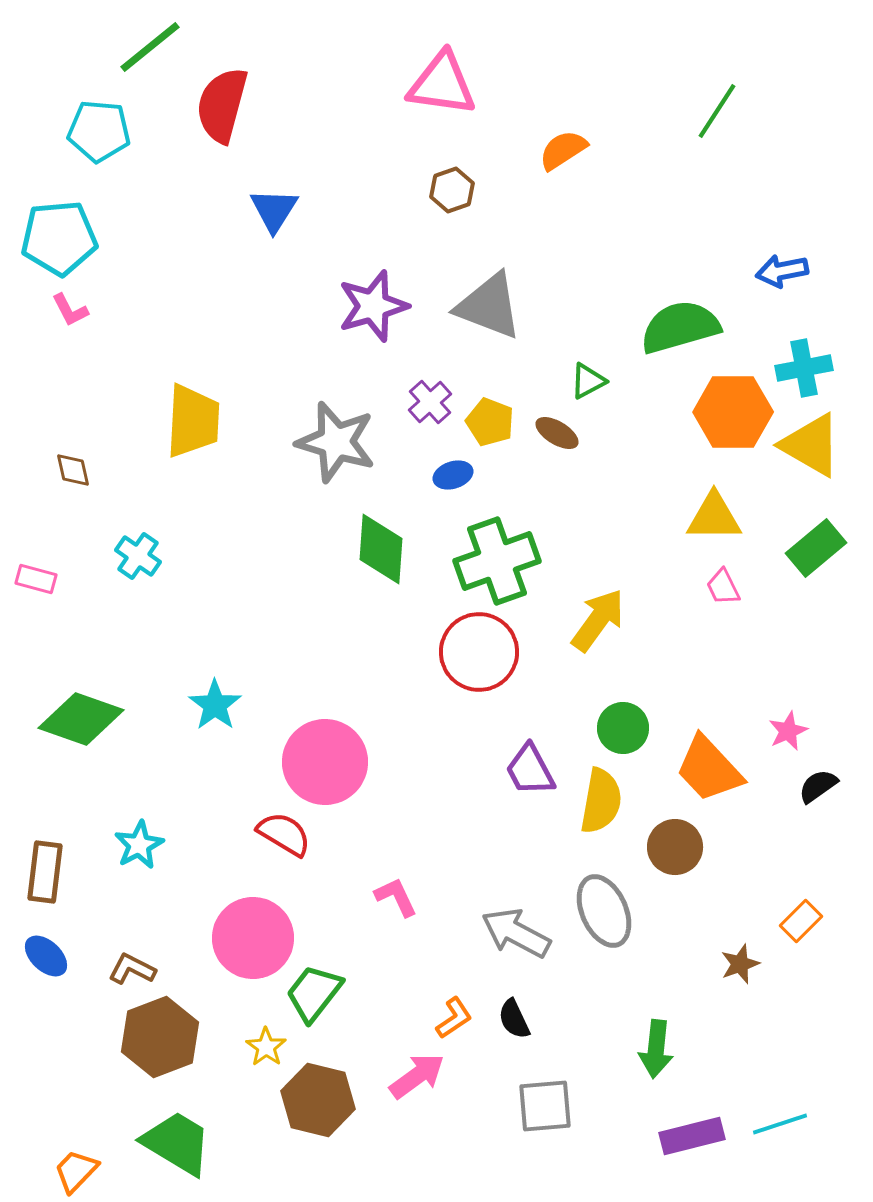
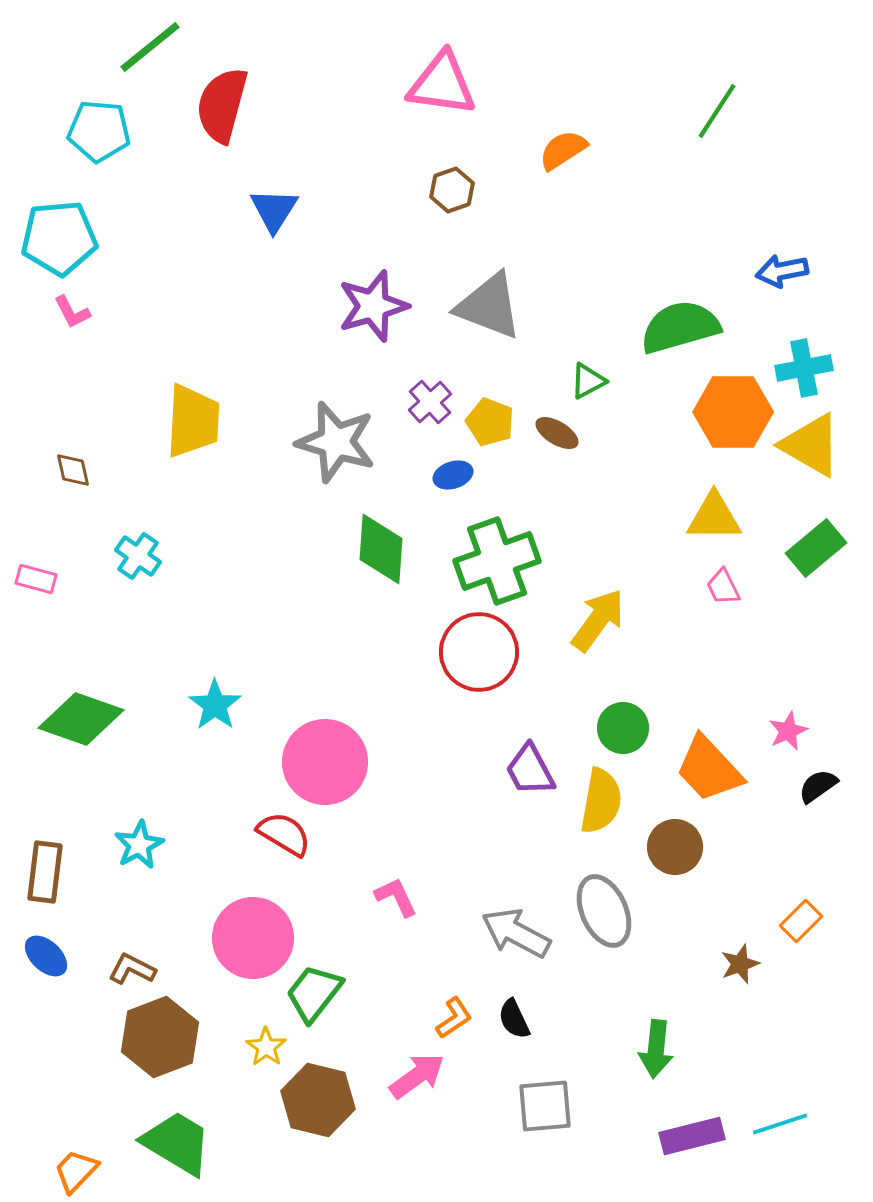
pink L-shape at (70, 310): moved 2 px right, 2 px down
